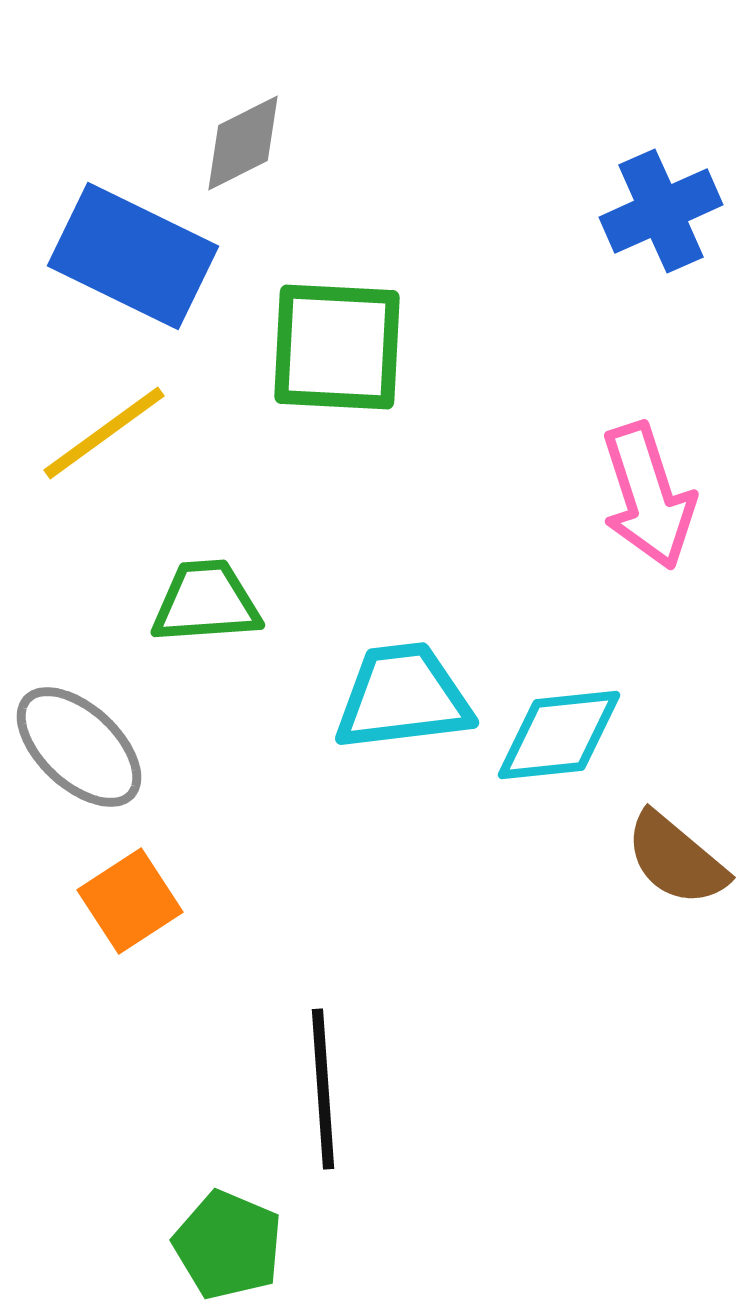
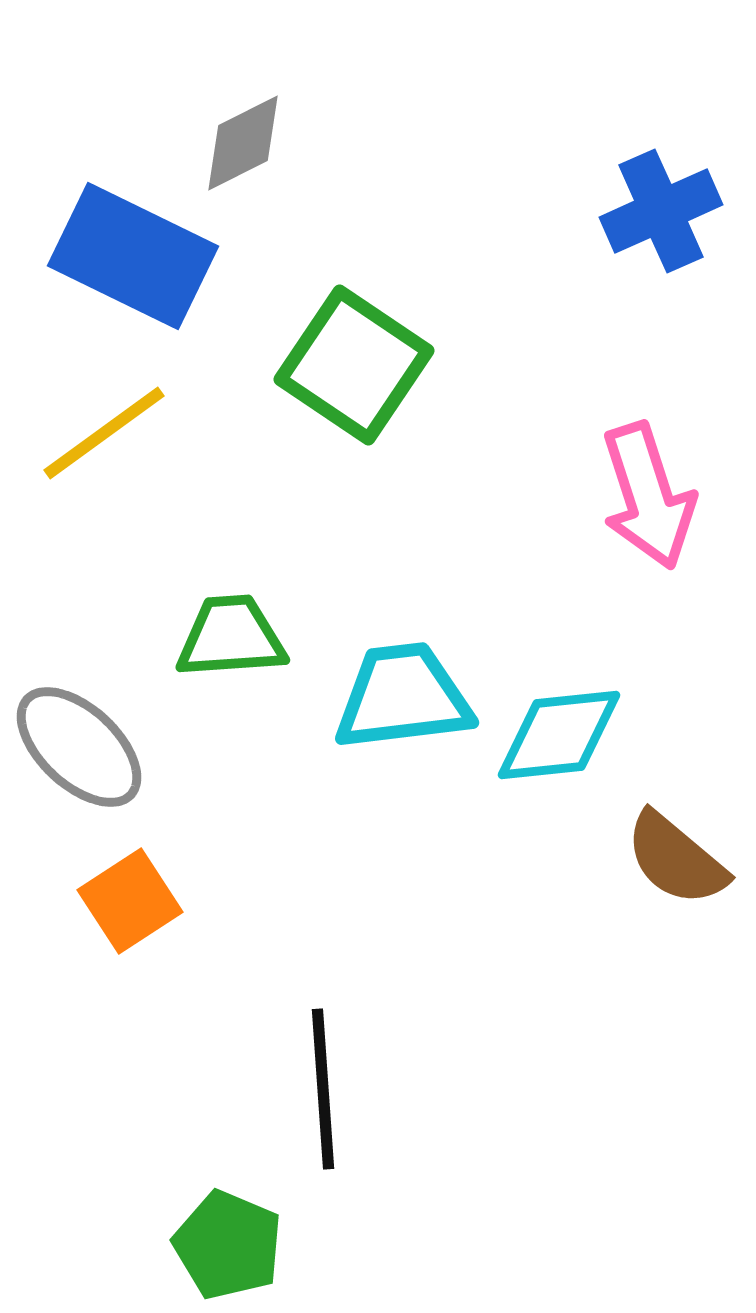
green square: moved 17 px right, 18 px down; rotated 31 degrees clockwise
green trapezoid: moved 25 px right, 35 px down
